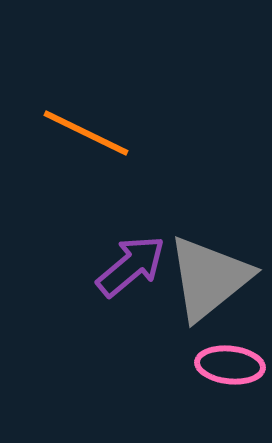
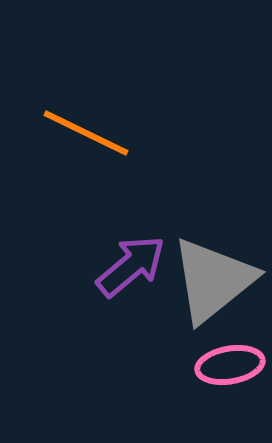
gray triangle: moved 4 px right, 2 px down
pink ellipse: rotated 16 degrees counterclockwise
